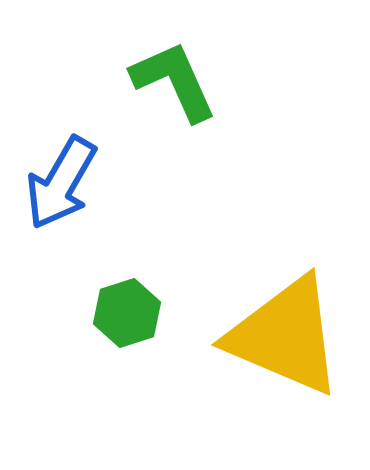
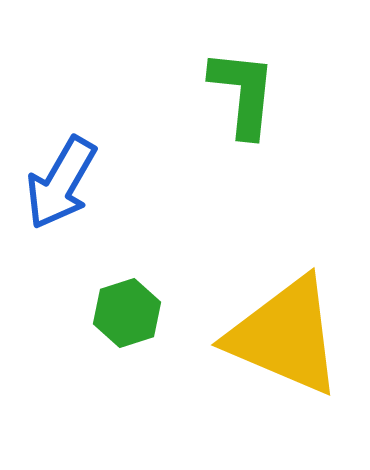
green L-shape: moved 69 px right, 12 px down; rotated 30 degrees clockwise
